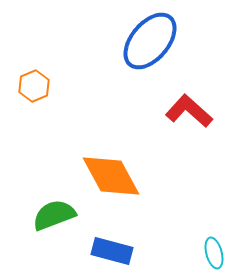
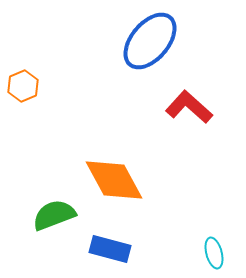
orange hexagon: moved 11 px left
red L-shape: moved 4 px up
orange diamond: moved 3 px right, 4 px down
blue rectangle: moved 2 px left, 2 px up
